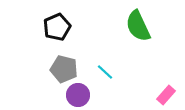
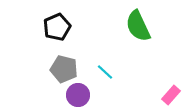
pink rectangle: moved 5 px right
